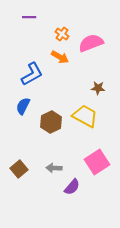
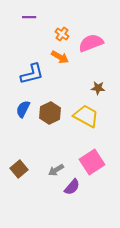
blue L-shape: rotated 15 degrees clockwise
blue semicircle: moved 3 px down
yellow trapezoid: moved 1 px right
brown hexagon: moved 1 px left, 9 px up
pink square: moved 5 px left
gray arrow: moved 2 px right, 2 px down; rotated 35 degrees counterclockwise
